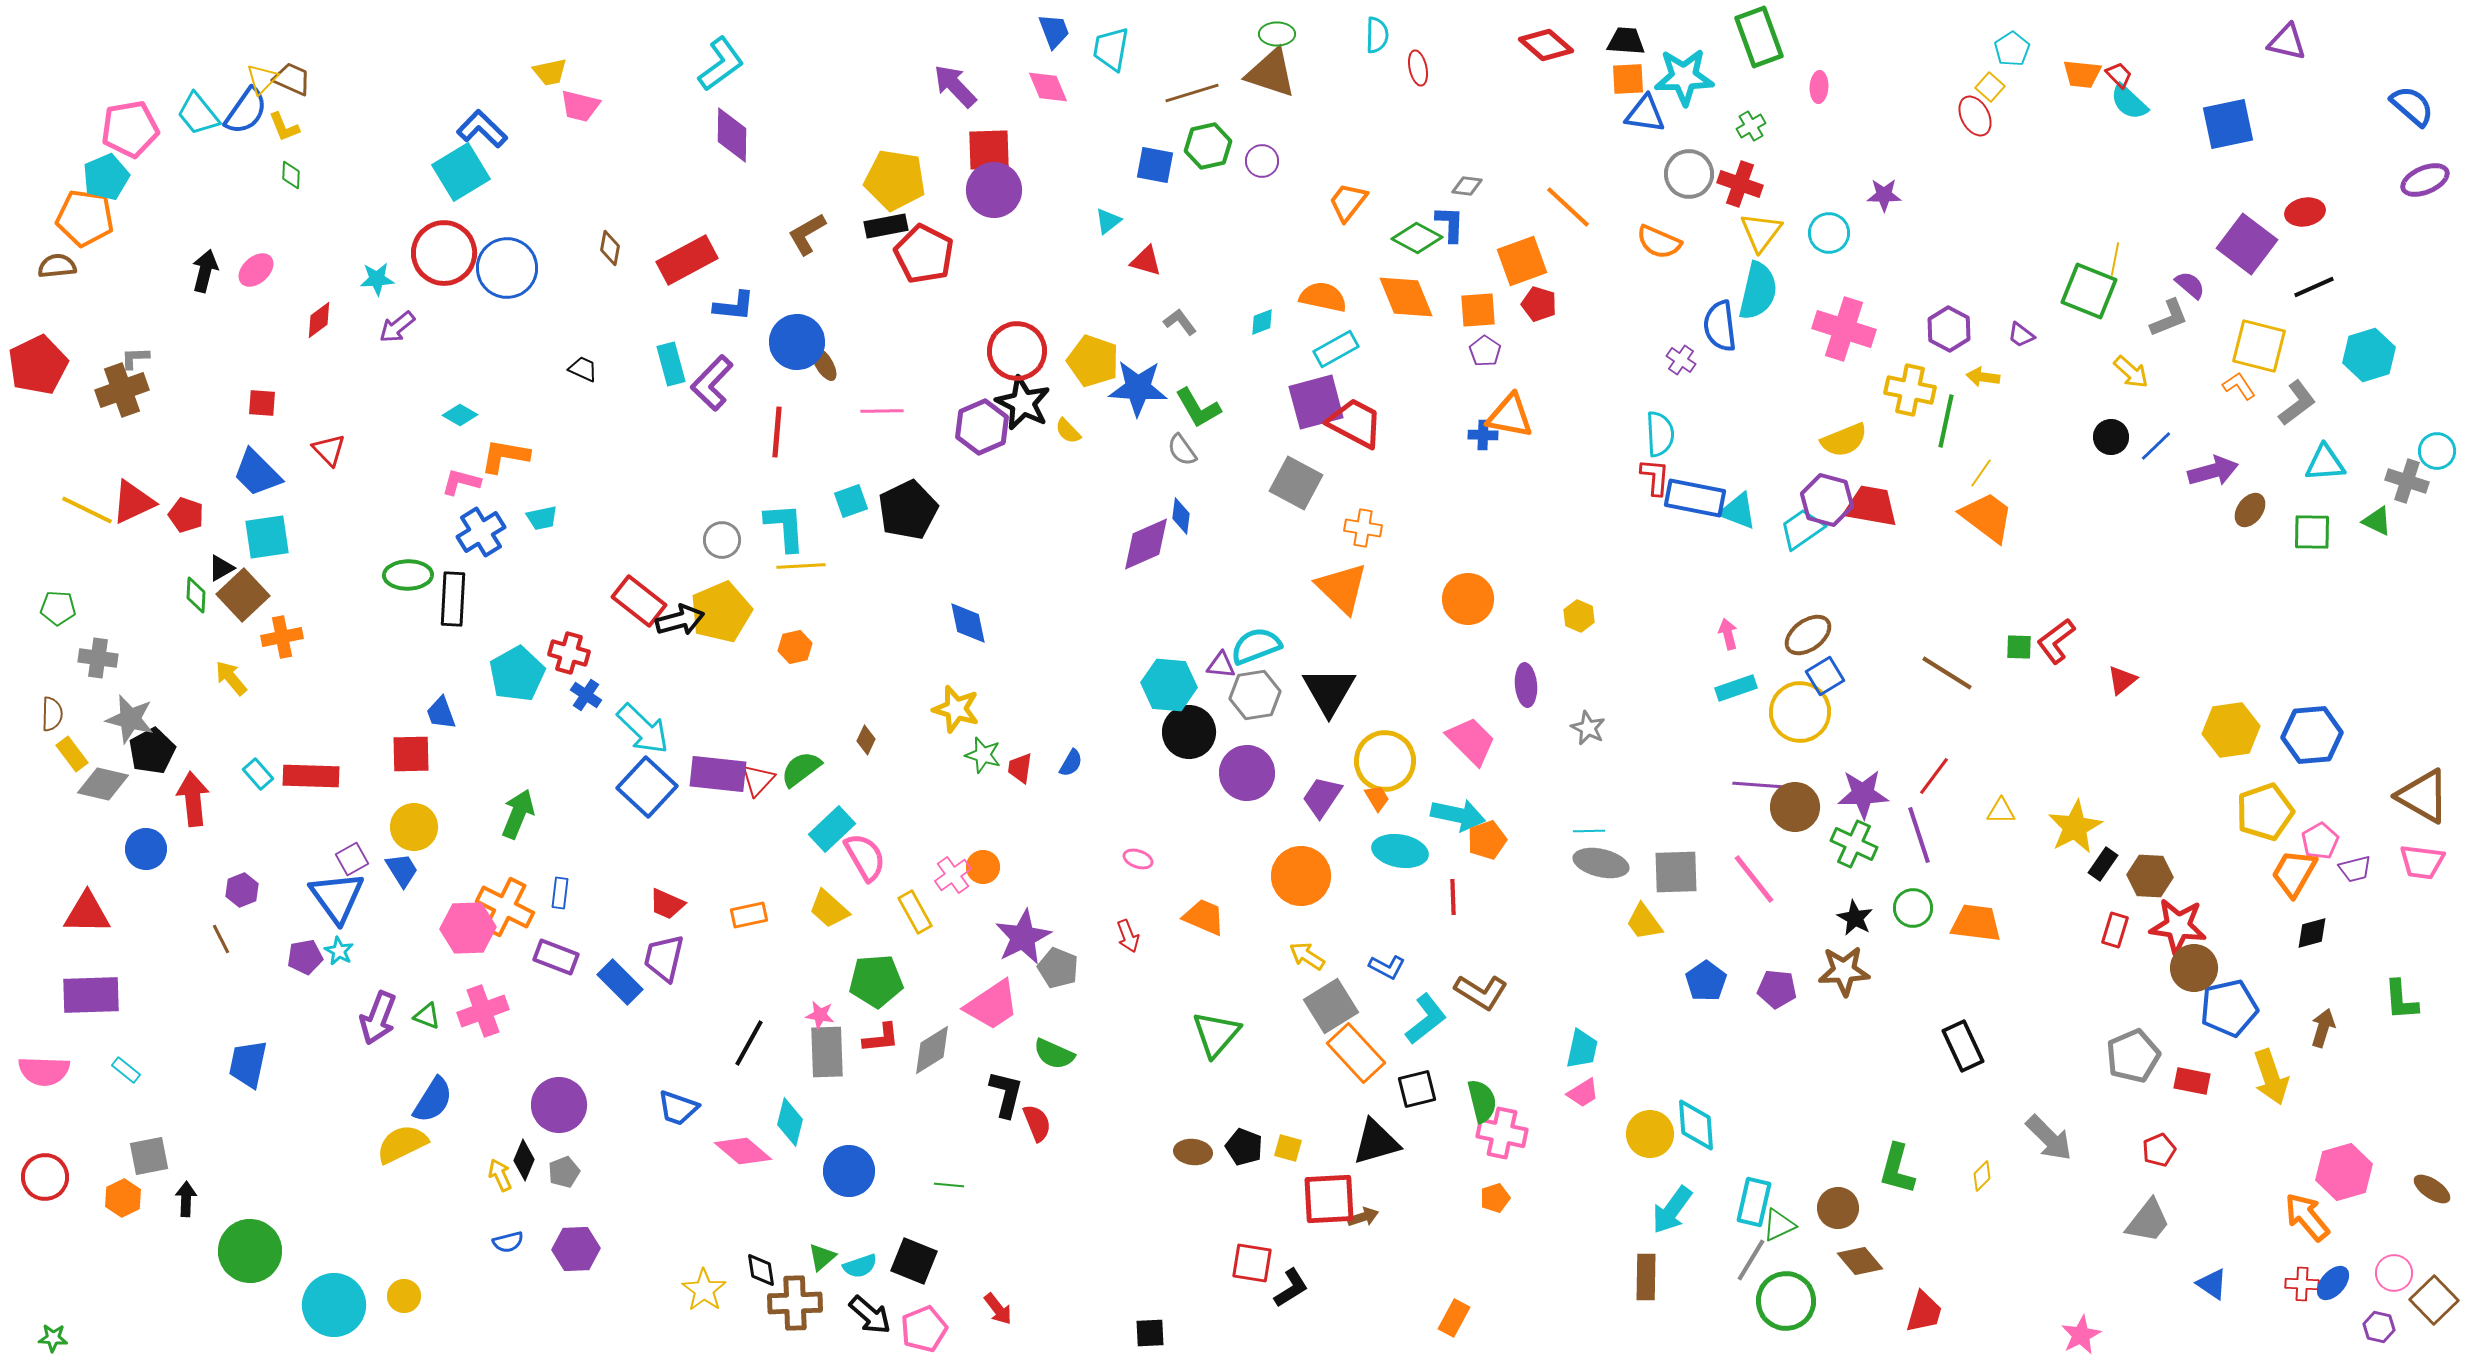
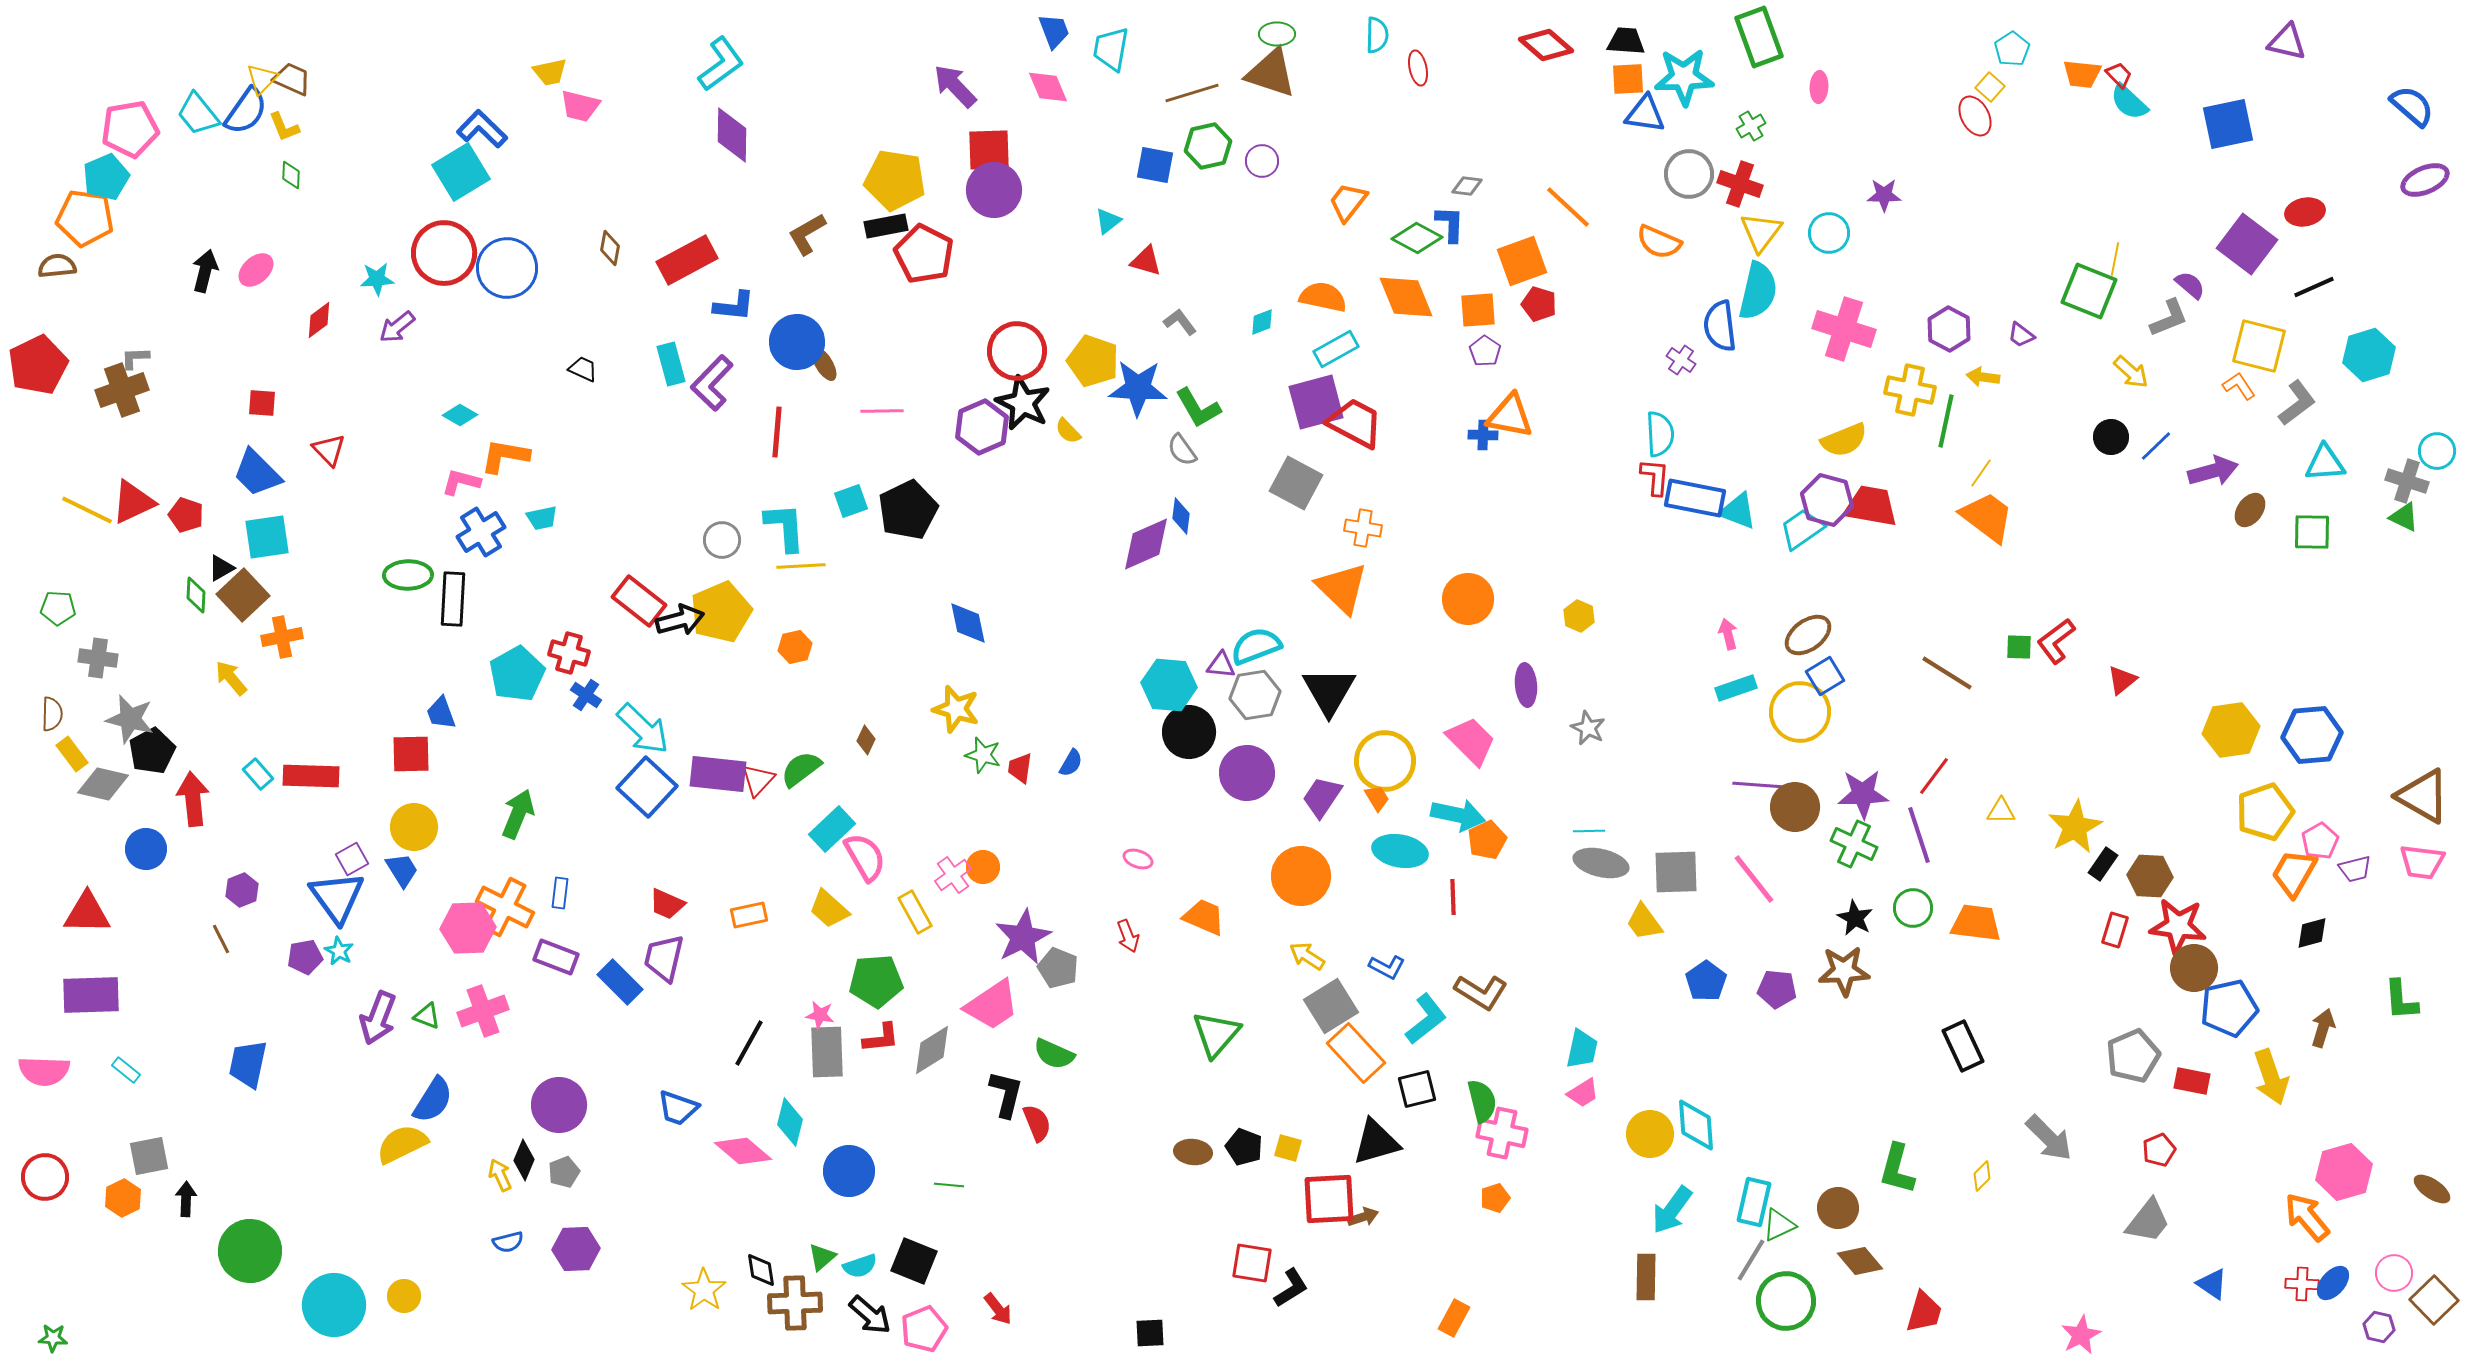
green triangle at (2377, 521): moved 27 px right, 4 px up
orange pentagon at (1487, 840): rotated 6 degrees counterclockwise
